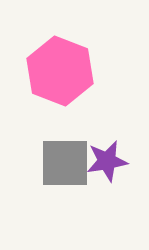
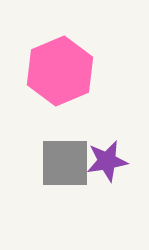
pink hexagon: rotated 16 degrees clockwise
